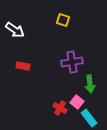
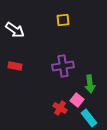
yellow square: rotated 24 degrees counterclockwise
purple cross: moved 9 px left, 4 px down
red rectangle: moved 8 px left
pink square: moved 2 px up
